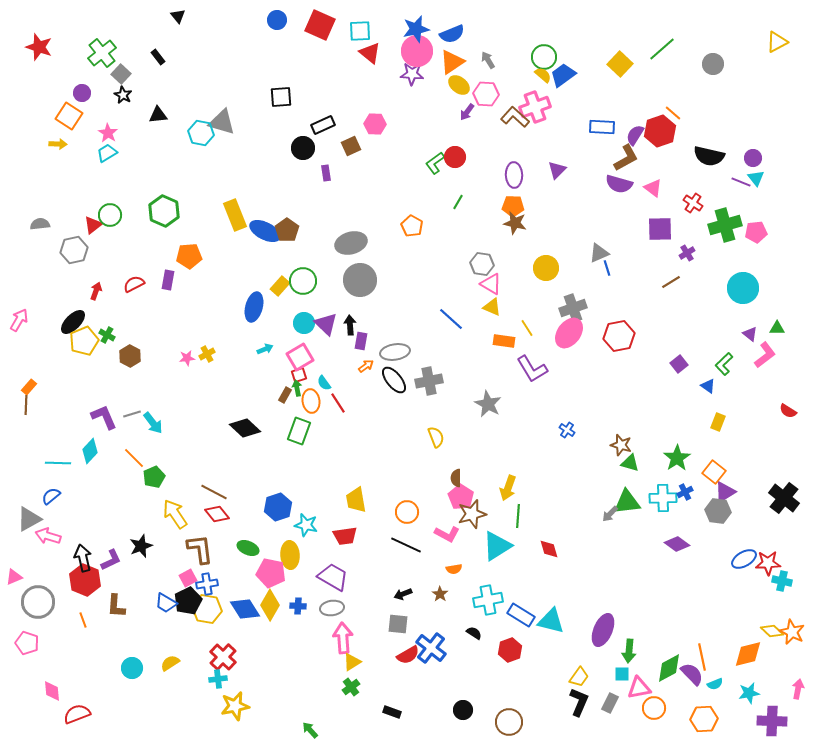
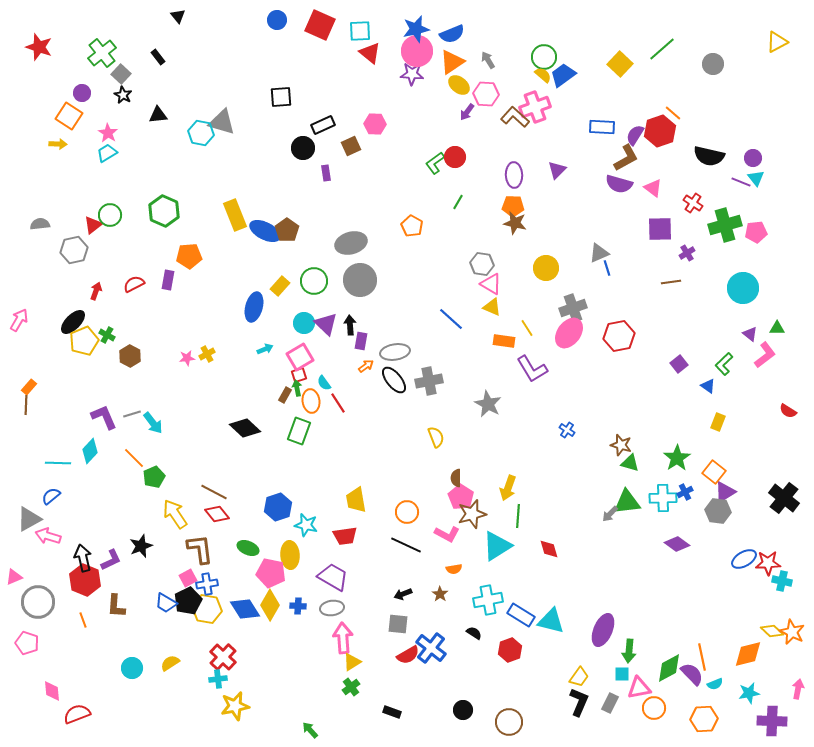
green circle at (303, 281): moved 11 px right
brown line at (671, 282): rotated 24 degrees clockwise
